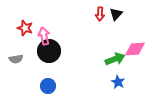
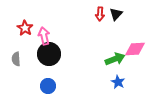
red star: rotated 14 degrees clockwise
black circle: moved 3 px down
gray semicircle: rotated 96 degrees clockwise
